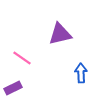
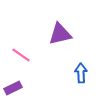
pink line: moved 1 px left, 3 px up
